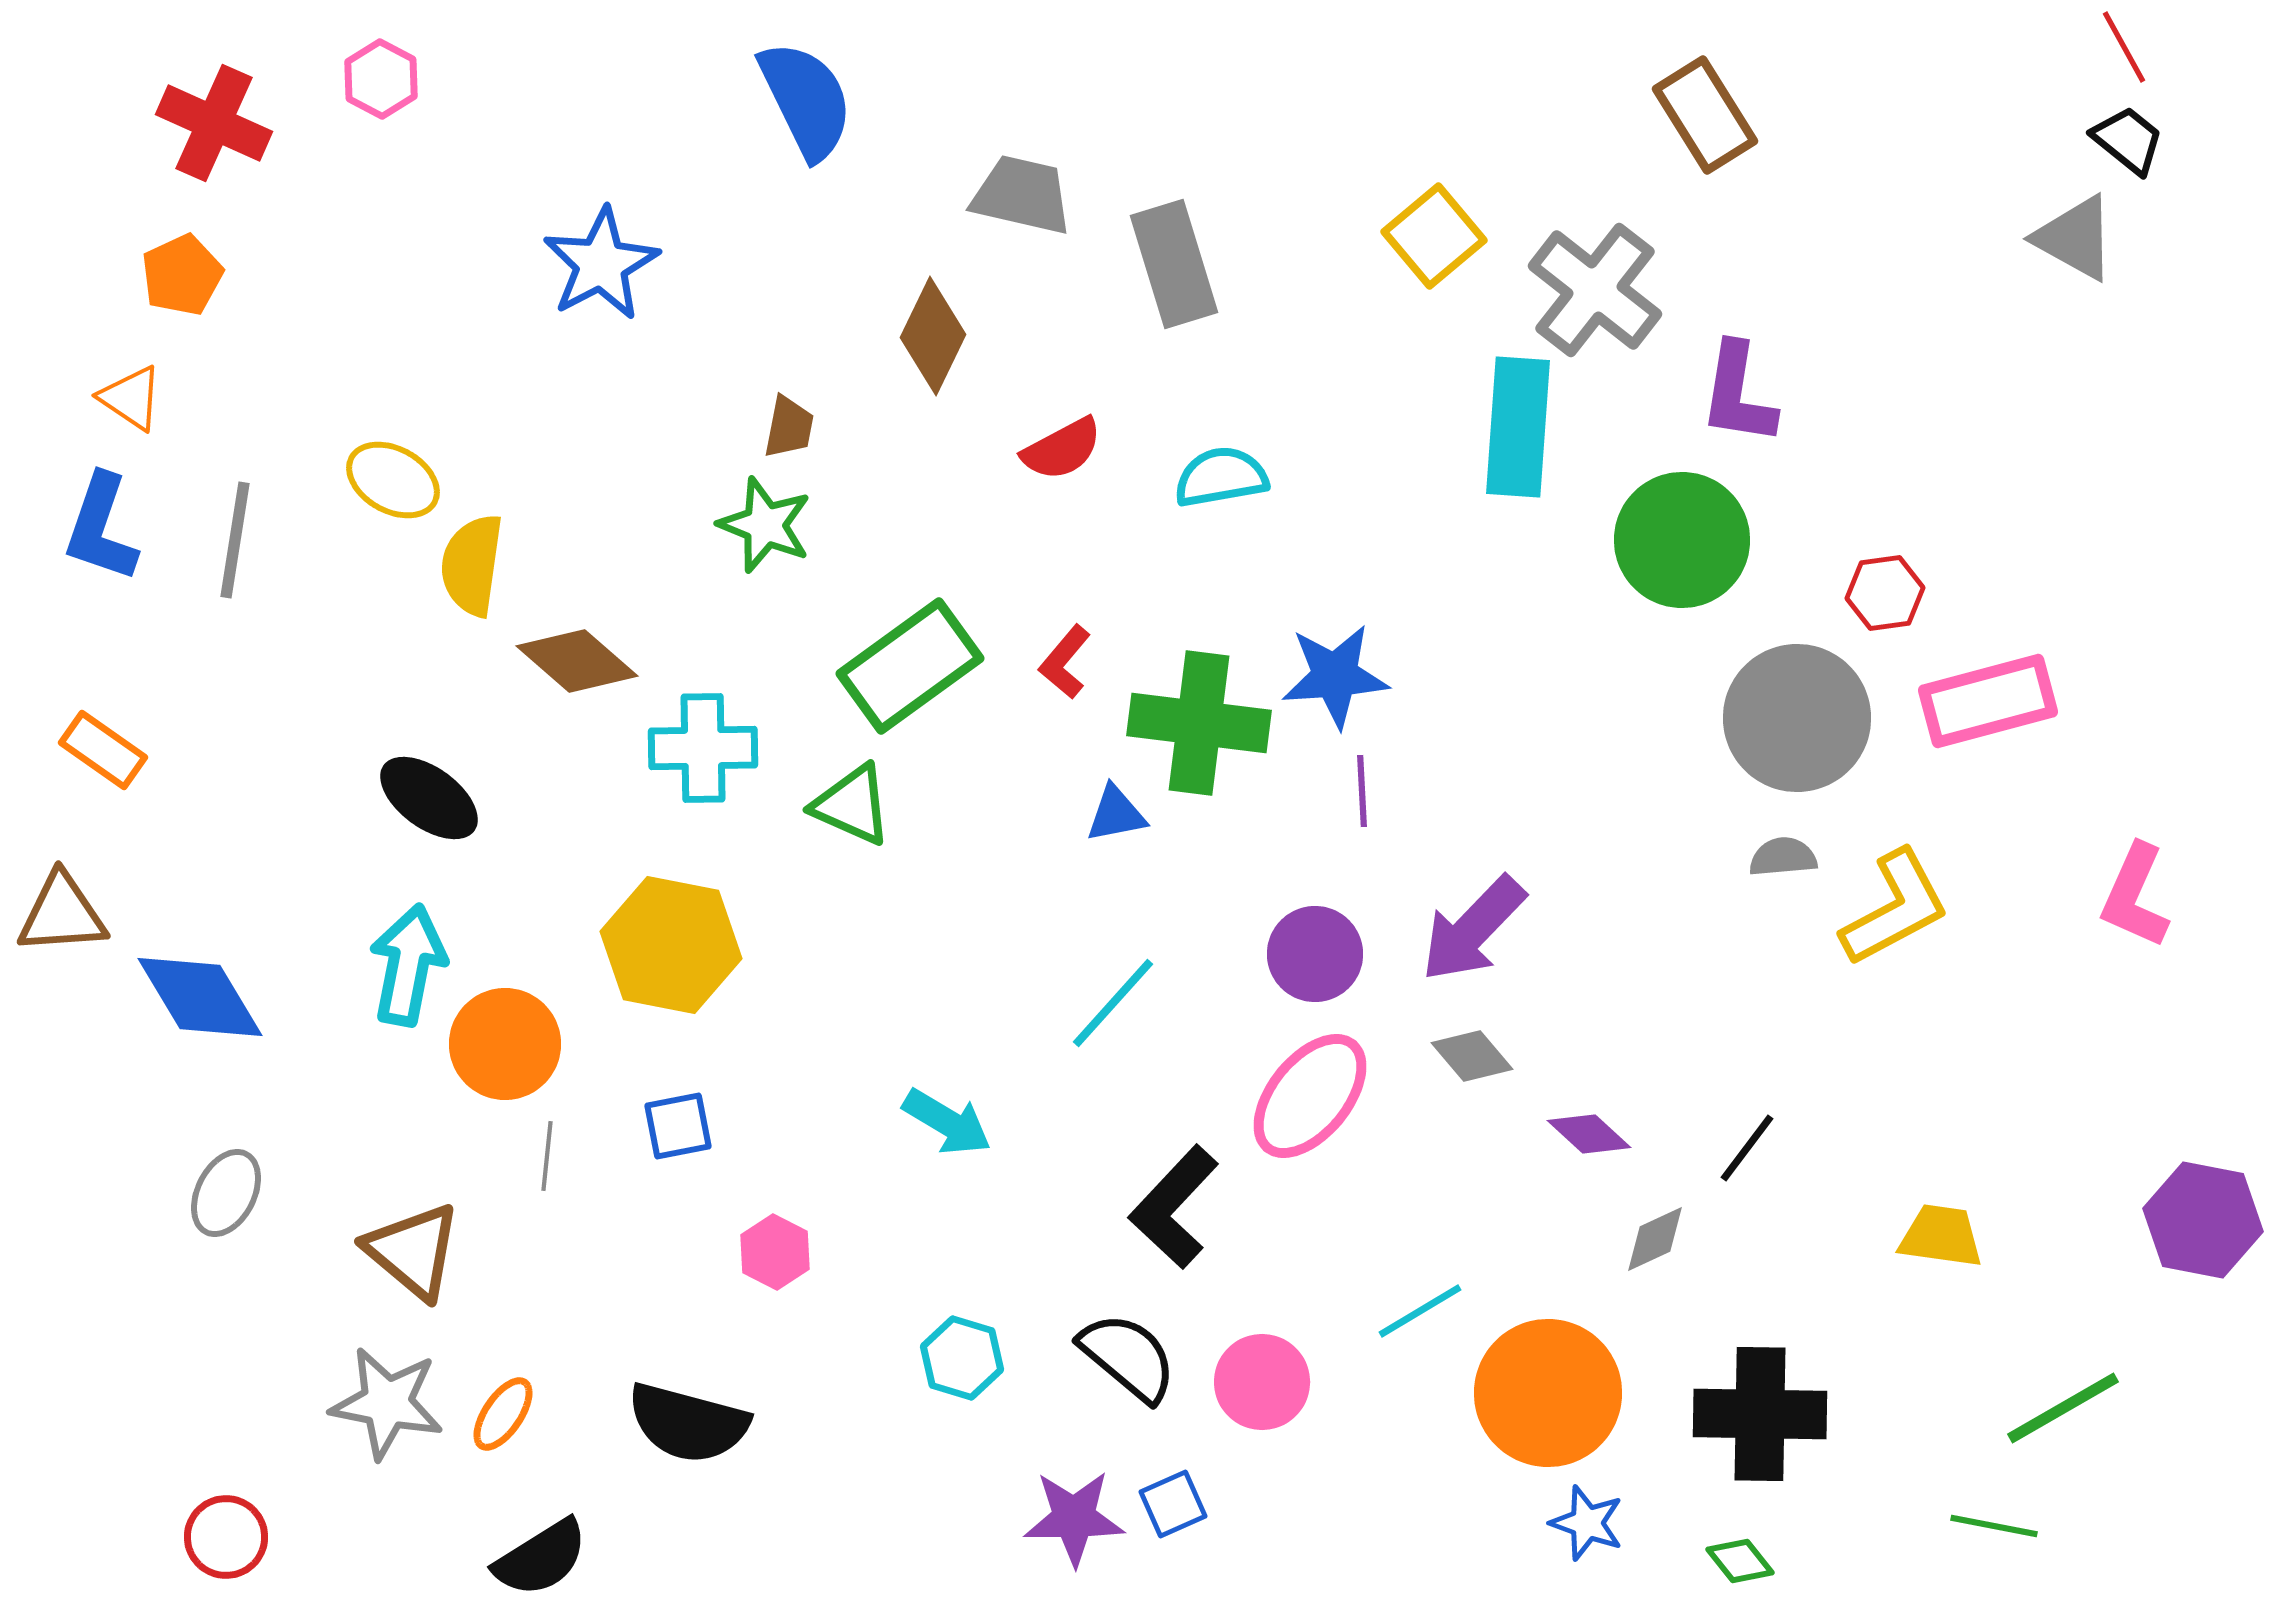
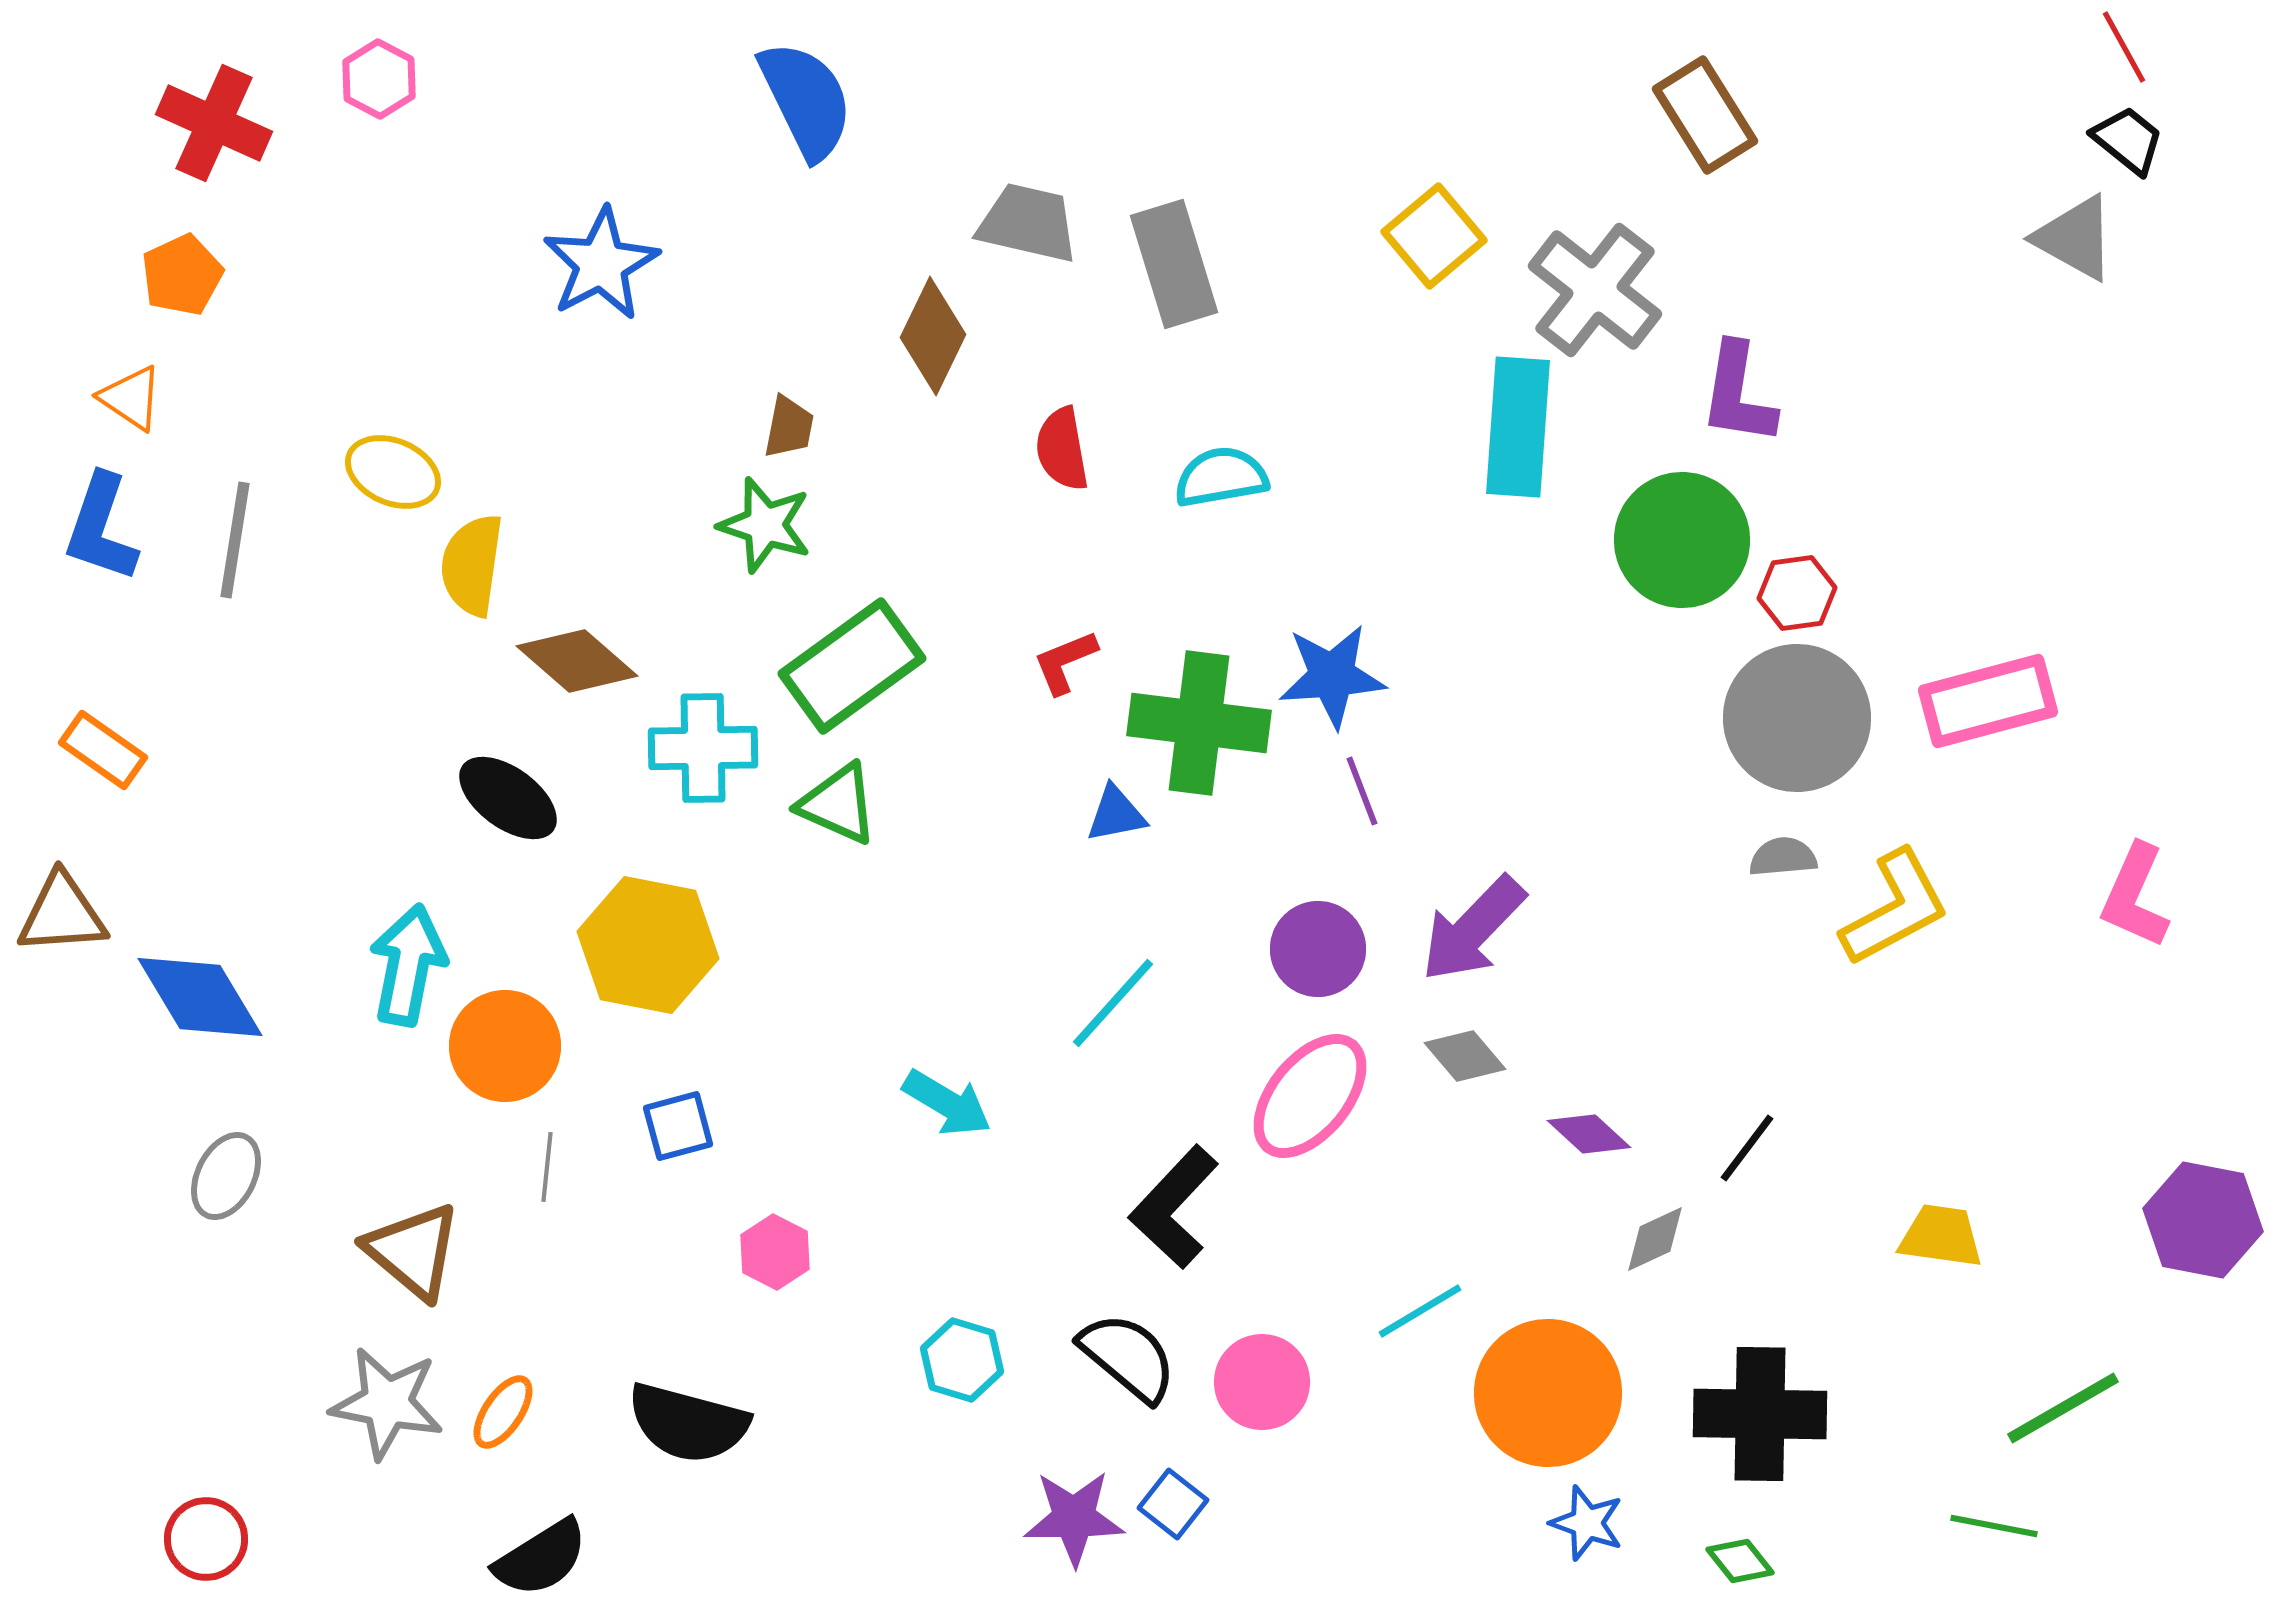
pink hexagon at (381, 79): moved 2 px left
gray trapezoid at (1022, 195): moved 6 px right, 28 px down
red semicircle at (1062, 449): rotated 108 degrees clockwise
yellow ellipse at (393, 480): moved 8 px up; rotated 6 degrees counterclockwise
green star at (765, 525): rotated 4 degrees counterclockwise
red hexagon at (1885, 593): moved 88 px left
red L-shape at (1065, 662): rotated 28 degrees clockwise
green rectangle at (910, 666): moved 58 px left
blue star at (1335, 676): moved 3 px left
purple line at (1362, 791): rotated 18 degrees counterclockwise
black ellipse at (429, 798): moved 79 px right
green triangle at (852, 805): moved 14 px left, 1 px up
yellow hexagon at (671, 945): moved 23 px left
purple circle at (1315, 954): moved 3 px right, 5 px up
orange circle at (505, 1044): moved 2 px down
gray diamond at (1472, 1056): moved 7 px left
cyan arrow at (947, 1122): moved 19 px up
blue square at (678, 1126): rotated 4 degrees counterclockwise
gray line at (547, 1156): moved 11 px down
gray ellipse at (226, 1193): moved 17 px up
cyan hexagon at (962, 1358): moved 2 px down
orange ellipse at (503, 1414): moved 2 px up
blue square at (1173, 1504): rotated 28 degrees counterclockwise
red circle at (226, 1537): moved 20 px left, 2 px down
